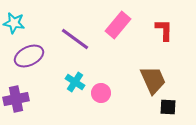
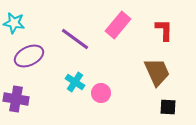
brown trapezoid: moved 4 px right, 8 px up
purple cross: rotated 20 degrees clockwise
